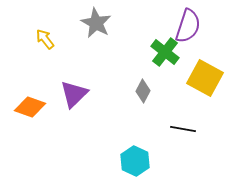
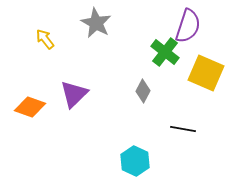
yellow square: moved 1 px right, 5 px up; rotated 6 degrees counterclockwise
